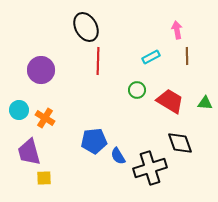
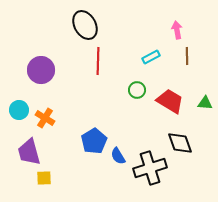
black ellipse: moved 1 px left, 2 px up
blue pentagon: rotated 25 degrees counterclockwise
